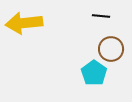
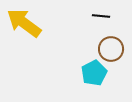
yellow arrow: rotated 42 degrees clockwise
cyan pentagon: rotated 10 degrees clockwise
